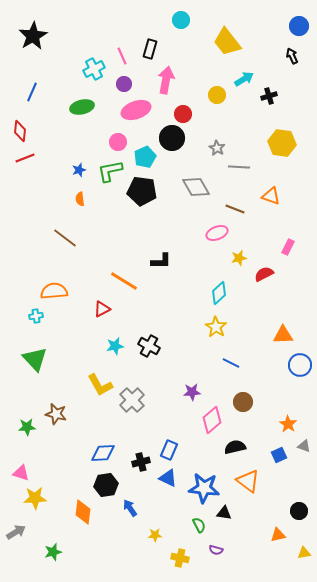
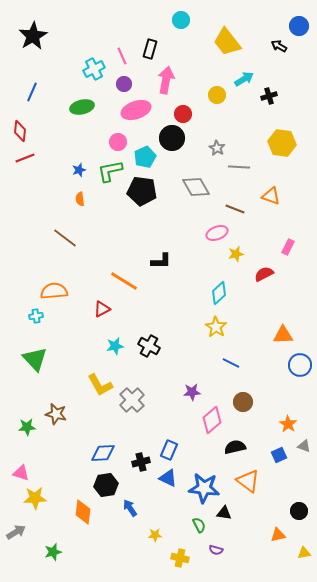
black arrow at (292, 56): moved 13 px left, 10 px up; rotated 35 degrees counterclockwise
yellow star at (239, 258): moved 3 px left, 4 px up
